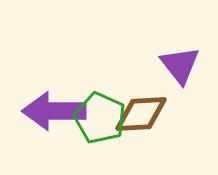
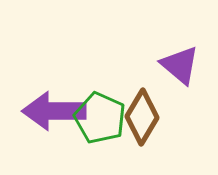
purple triangle: rotated 12 degrees counterclockwise
brown diamond: moved 1 px right, 3 px down; rotated 56 degrees counterclockwise
